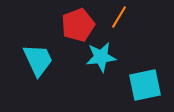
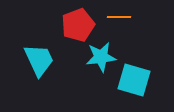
orange line: rotated 60 degrees clockwise
cyan trapezoid: moved 1 px right
cyan square: moved 11 px left, 5 px up; rotated 28 degrees clockwise
